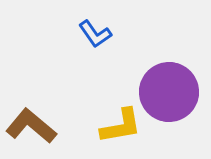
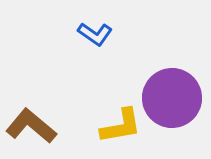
blue L-shape: rotated 20 degrees counterclockwise
purple circle: moved 3 px right, 6 px down
